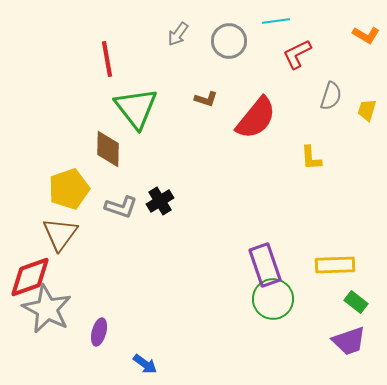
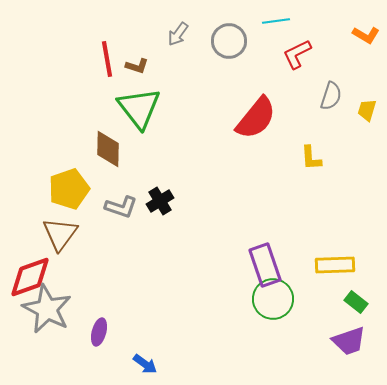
brown L-shape: moved 69 px left, 33 px up
green triangle: moved 3 px right
